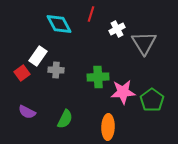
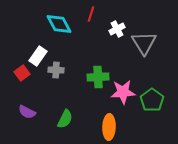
orange ellipse: moved 1 px right
